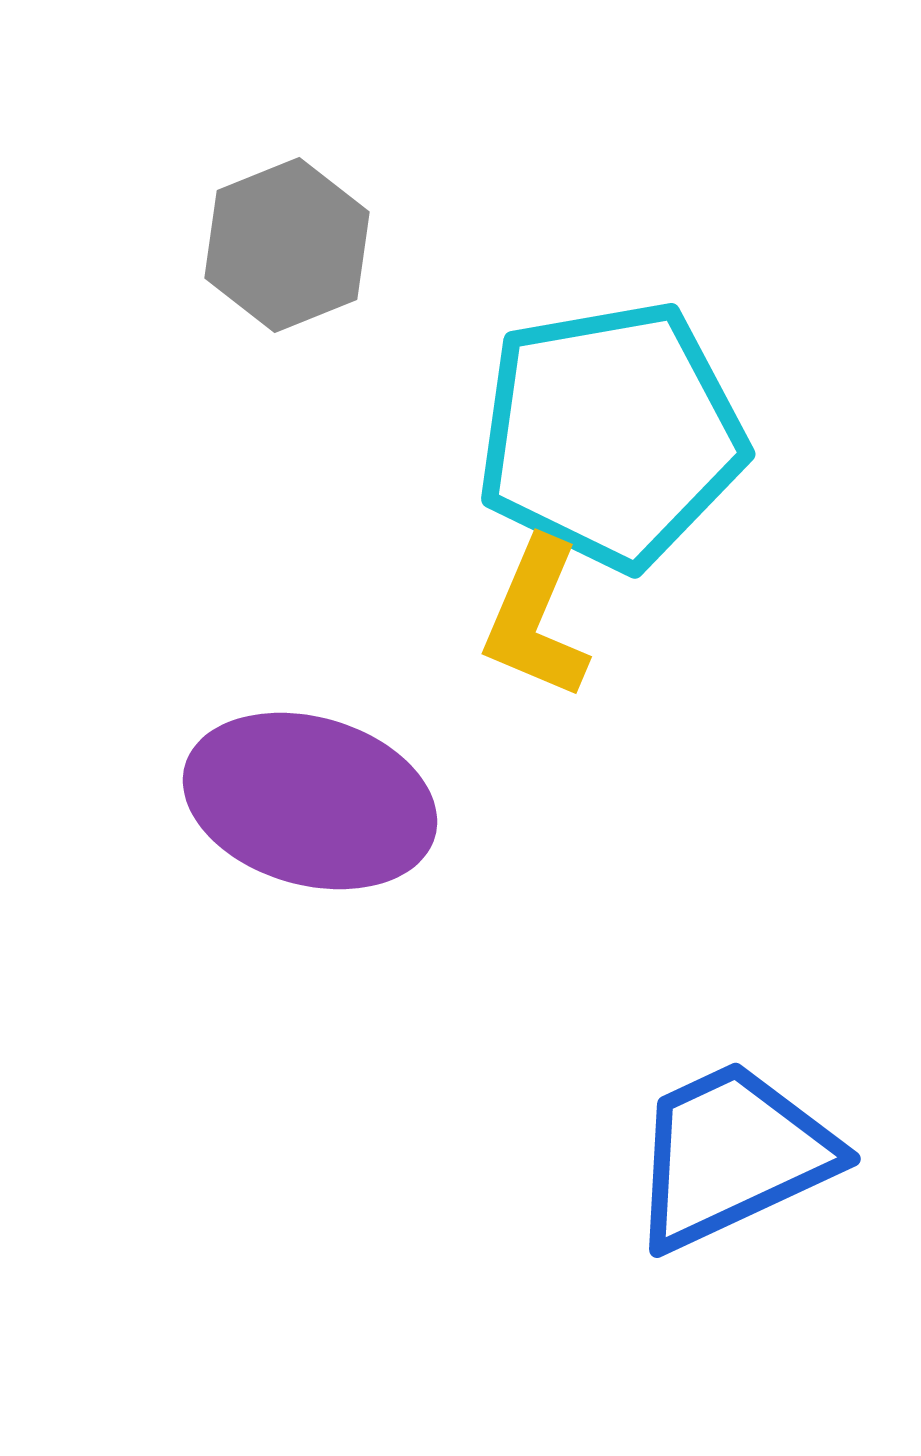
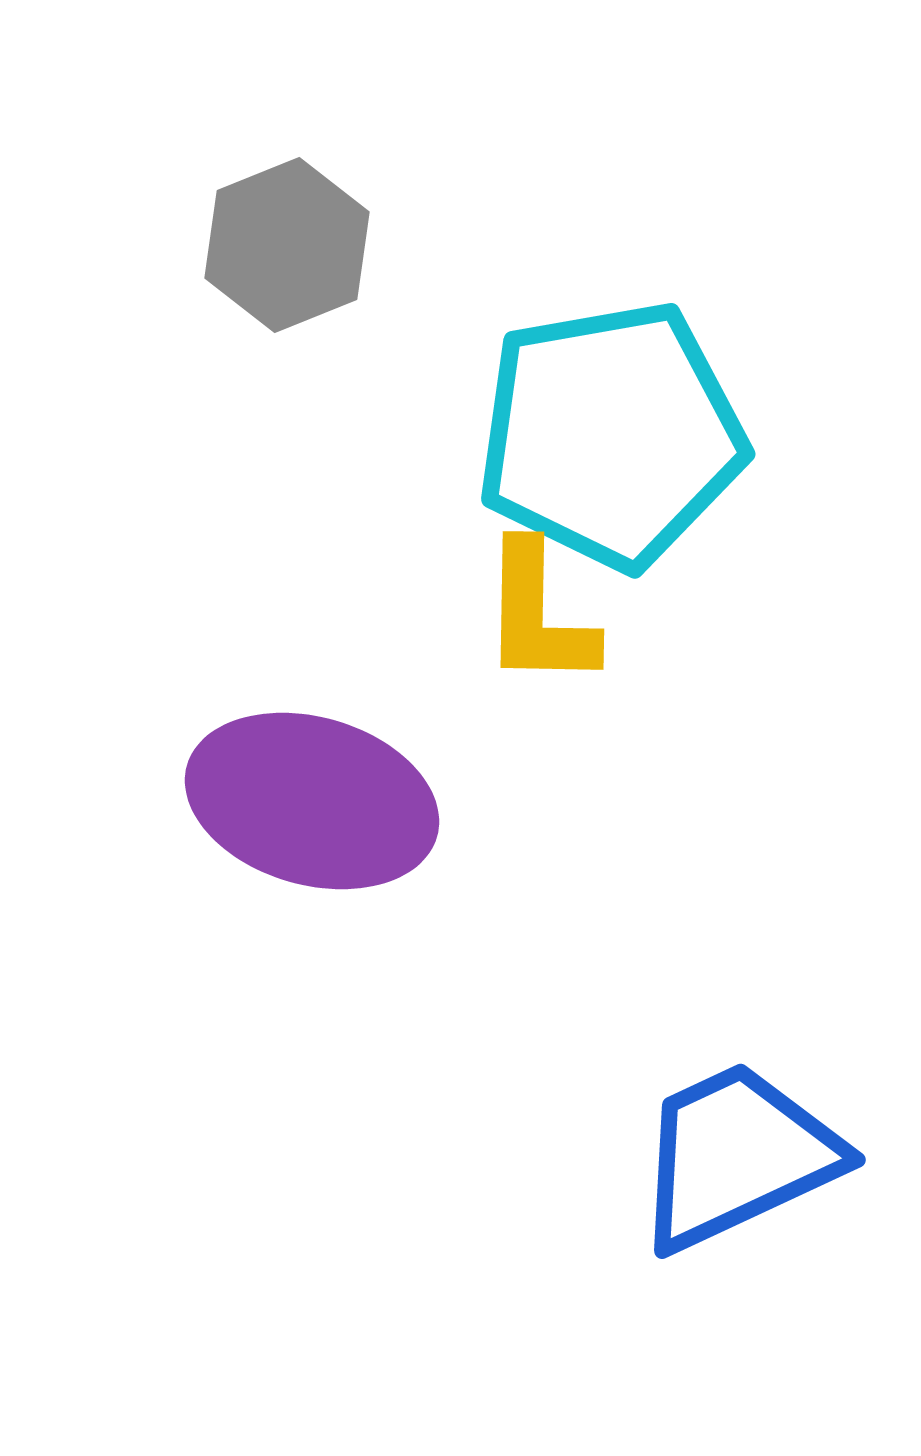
yellow L-shape: moved 2 px right, 4 px up; rotated 22 degrees counterclockwise
purple ellipse: moved 2 px right
blue trapezoid: moved 5 px right, 1 px down
